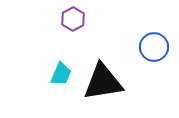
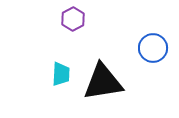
blue circle: moved 1 px left, 1 px down
cyan trapezoid: rotated 20 degrees counterclockwise
